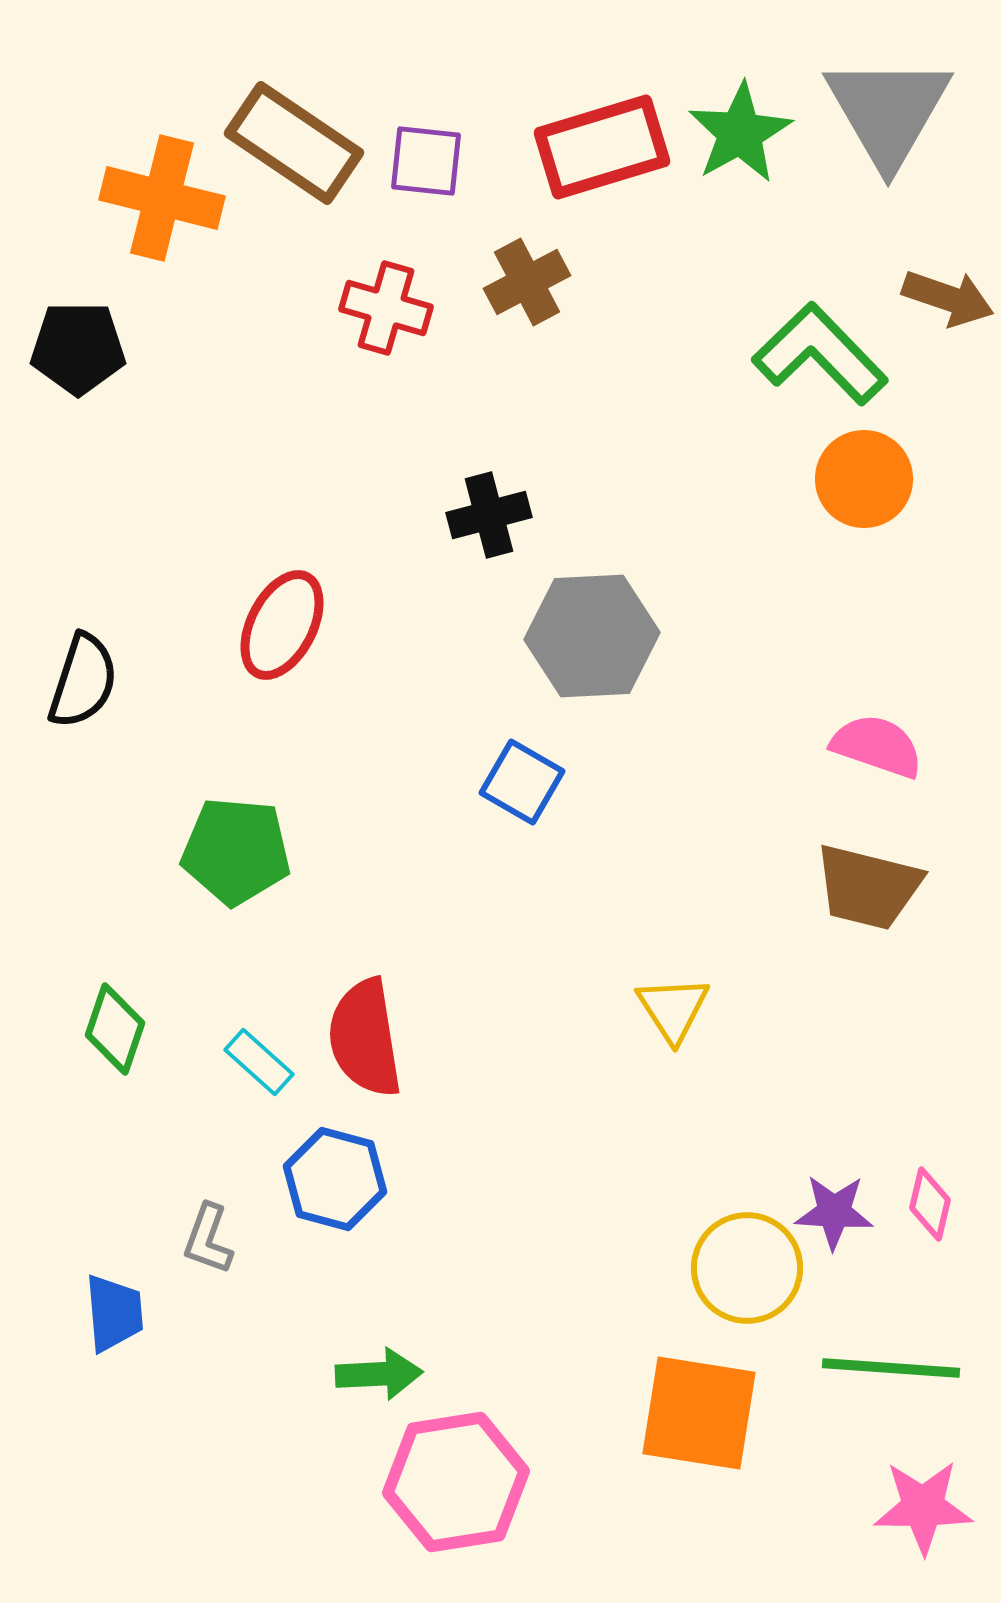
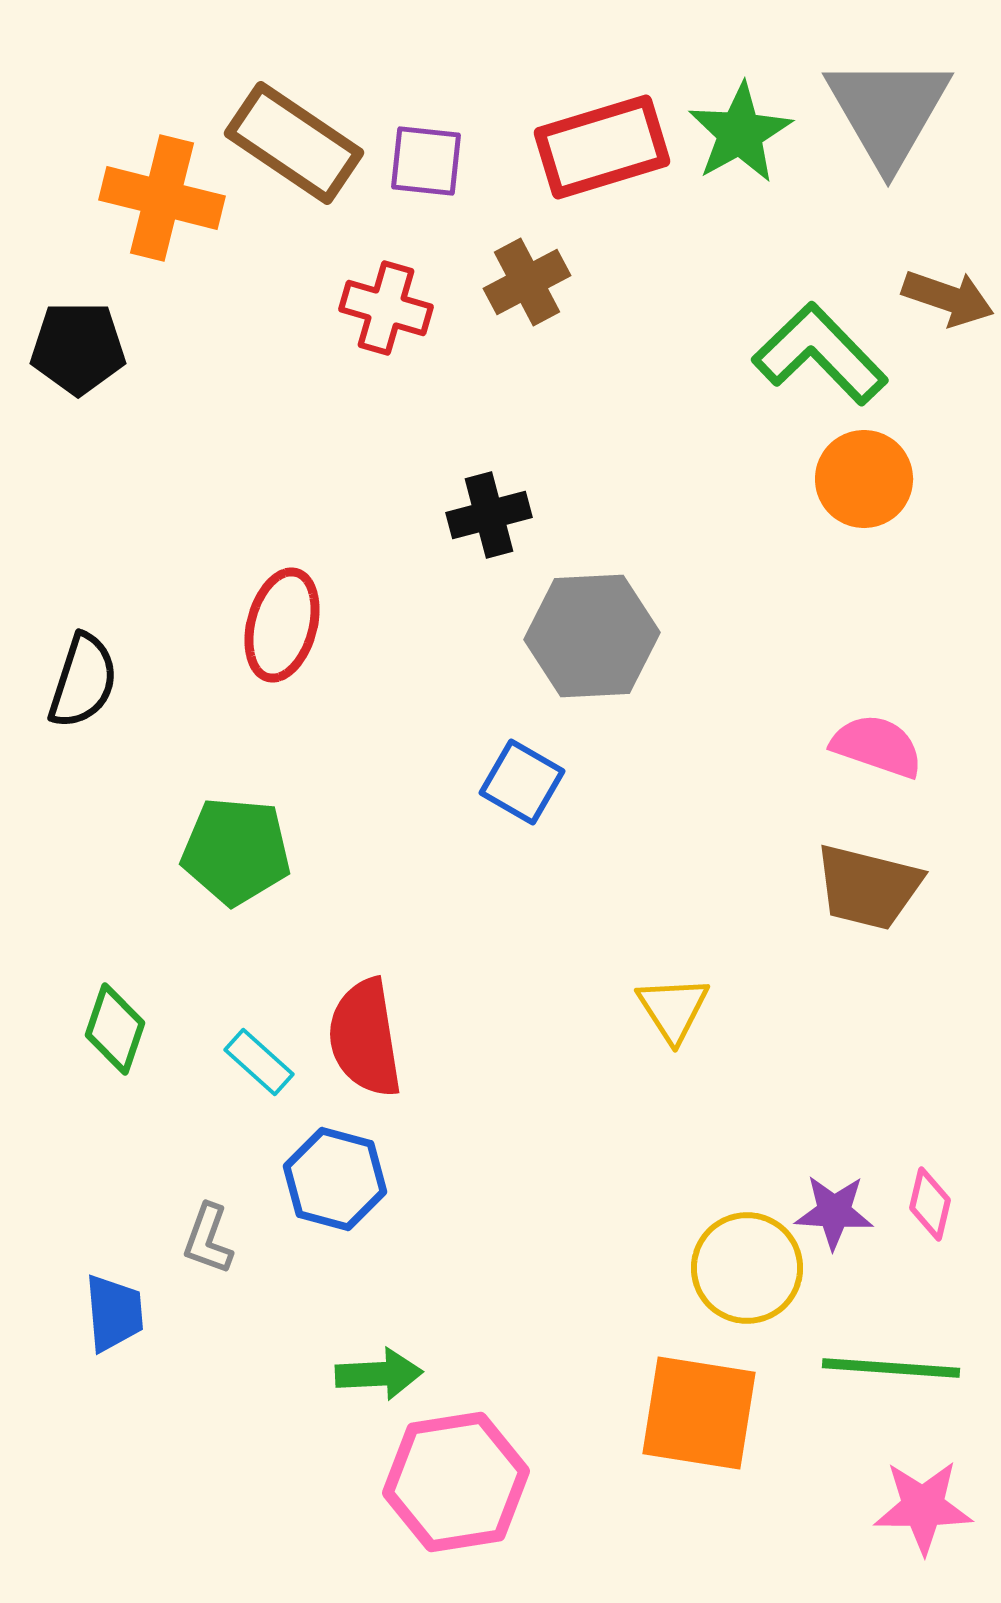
red ellipse: rotated 12 degrees counterclockwise
